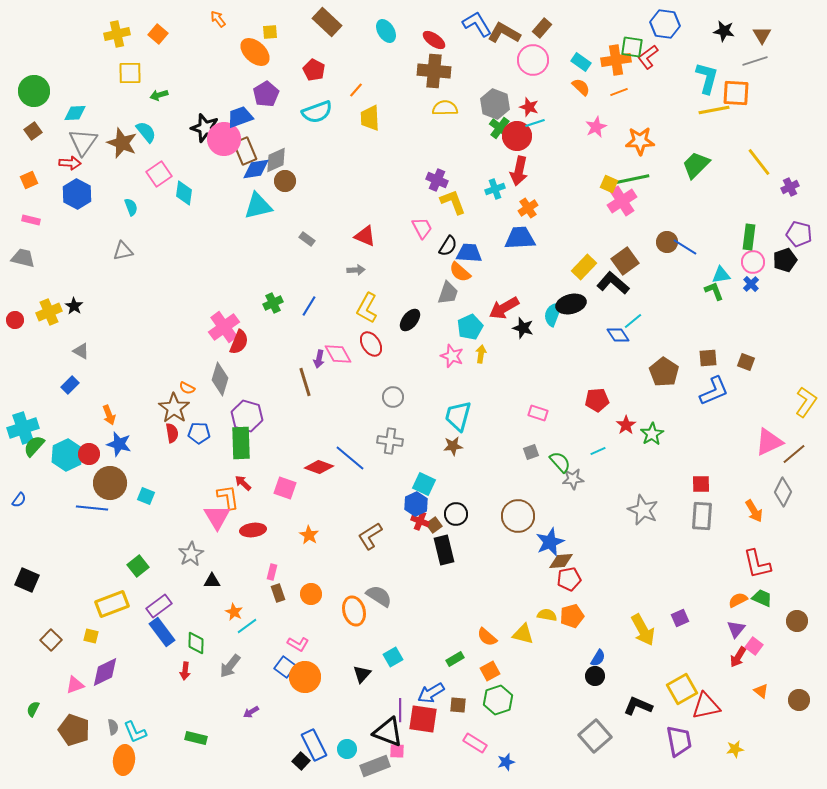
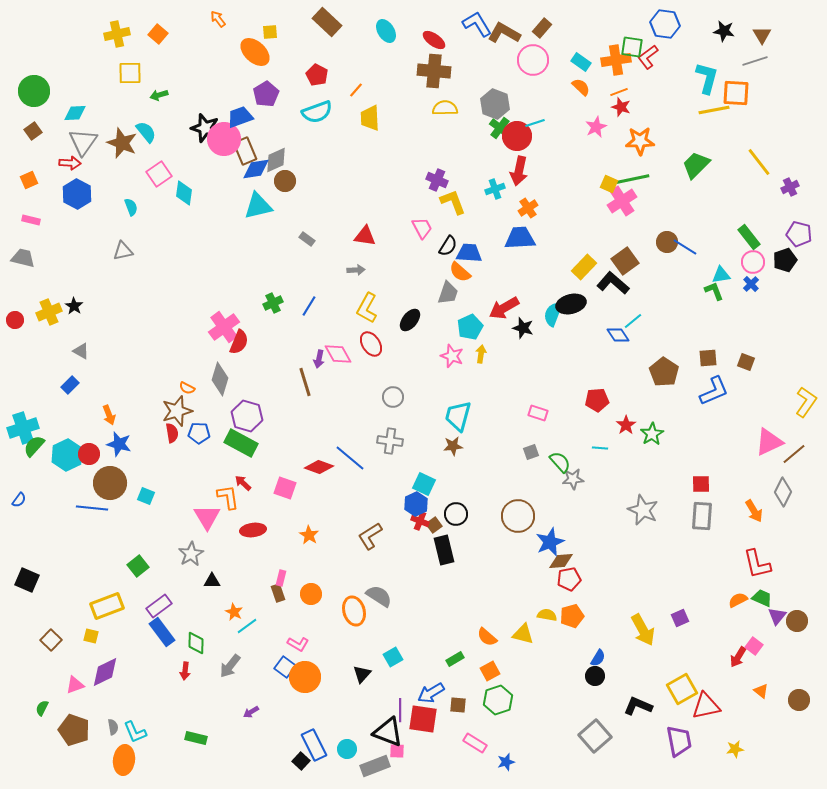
red pentagon at (314, 70): moved 3 px right, 5 px down
red star at (529, 107): moved 92 px right
red triangle at (365, 236): rotated 15 degrees counterclockwise
green rectangle at (749, 237): rotated 45 degrees counterclockwise
brown star at (174, 408): moved 3 px right, 3 px down; rotated 20 degrees clockwise
green rectangle at (241, 443): rotated 60 degrees counterclockwise
cyan line at (598, 451): moved 2 px right, 3 px up; rotated 28 degrees clockwise
pink triangle at (217, 517): moved 10 px left
pink rectangle at (272, 572): moved 9 px right, 6 px down
yellow rectangle at (112, 604): moved 5 px left, 2 px down
purple triangle at (736, 629): moved 41 px right, 13 px up
green semicircle at (33, 709): moved 9 px right, 1 px up
